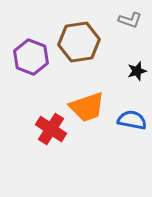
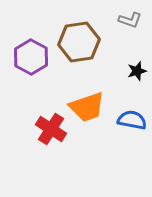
purple hexagon: rotated 8 degrees clockwise
